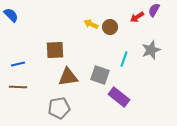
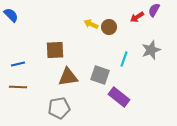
brown circle: moved 1 px left
